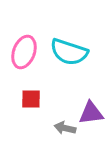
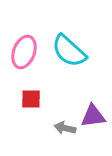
cyan semicircle: moved 1 px up; rotated 24 degrees clockwise
purple triangle: moved 2 px right, 3 px down
